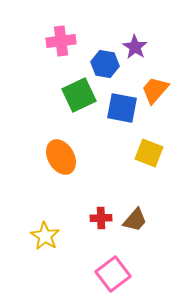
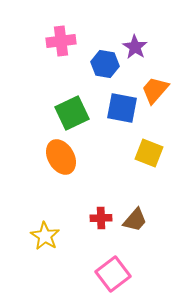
green square: moved 7 px left, 18 px down
